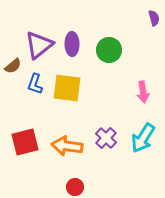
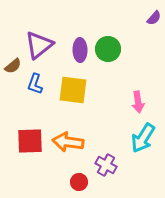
purple semicircle: rotated 56 degrees clockwise
purple ellipse: moved 8 px right, 6 px down
green circle: moved 1 px left, 1 px up
yellow square: moved 6 px right, 2 px down
pink arrow: moved 5 px left, 10 px down
purple cross: moved 27 px down; rotated 15 degrees counterclockwise
red square: moved 5 px right, 1 px up; rotated 12 degrees clockwise
orange arrow: moved 1 px right, 4 px up
red circle: moved 4 px right, 5 px up
